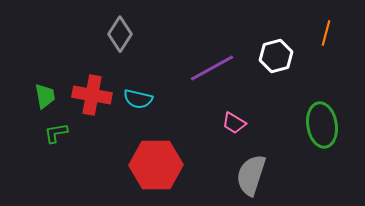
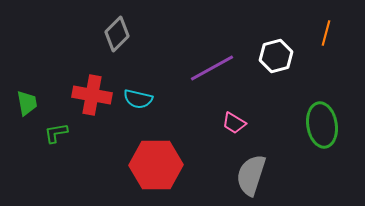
gray diamond: moved 3 px left; rotated 12 degrees clockwise
green trapezoid: moved 18 px left, 7 px down
